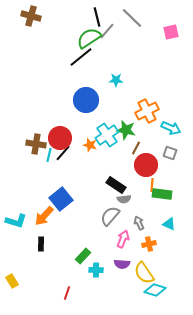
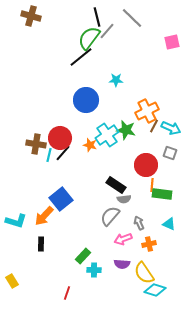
pink square at (171, 32): moved 1 px right, 10 px down
green semicircle at (89, 38): rotated 20 degrees counterclockwise
brown line at (136, 148): moved 18 px right, 22 px up
pink arrow at (123, 239): rotated 132 degrees counterclockwise
cyan cross at (96, 270): moved 2 px left
